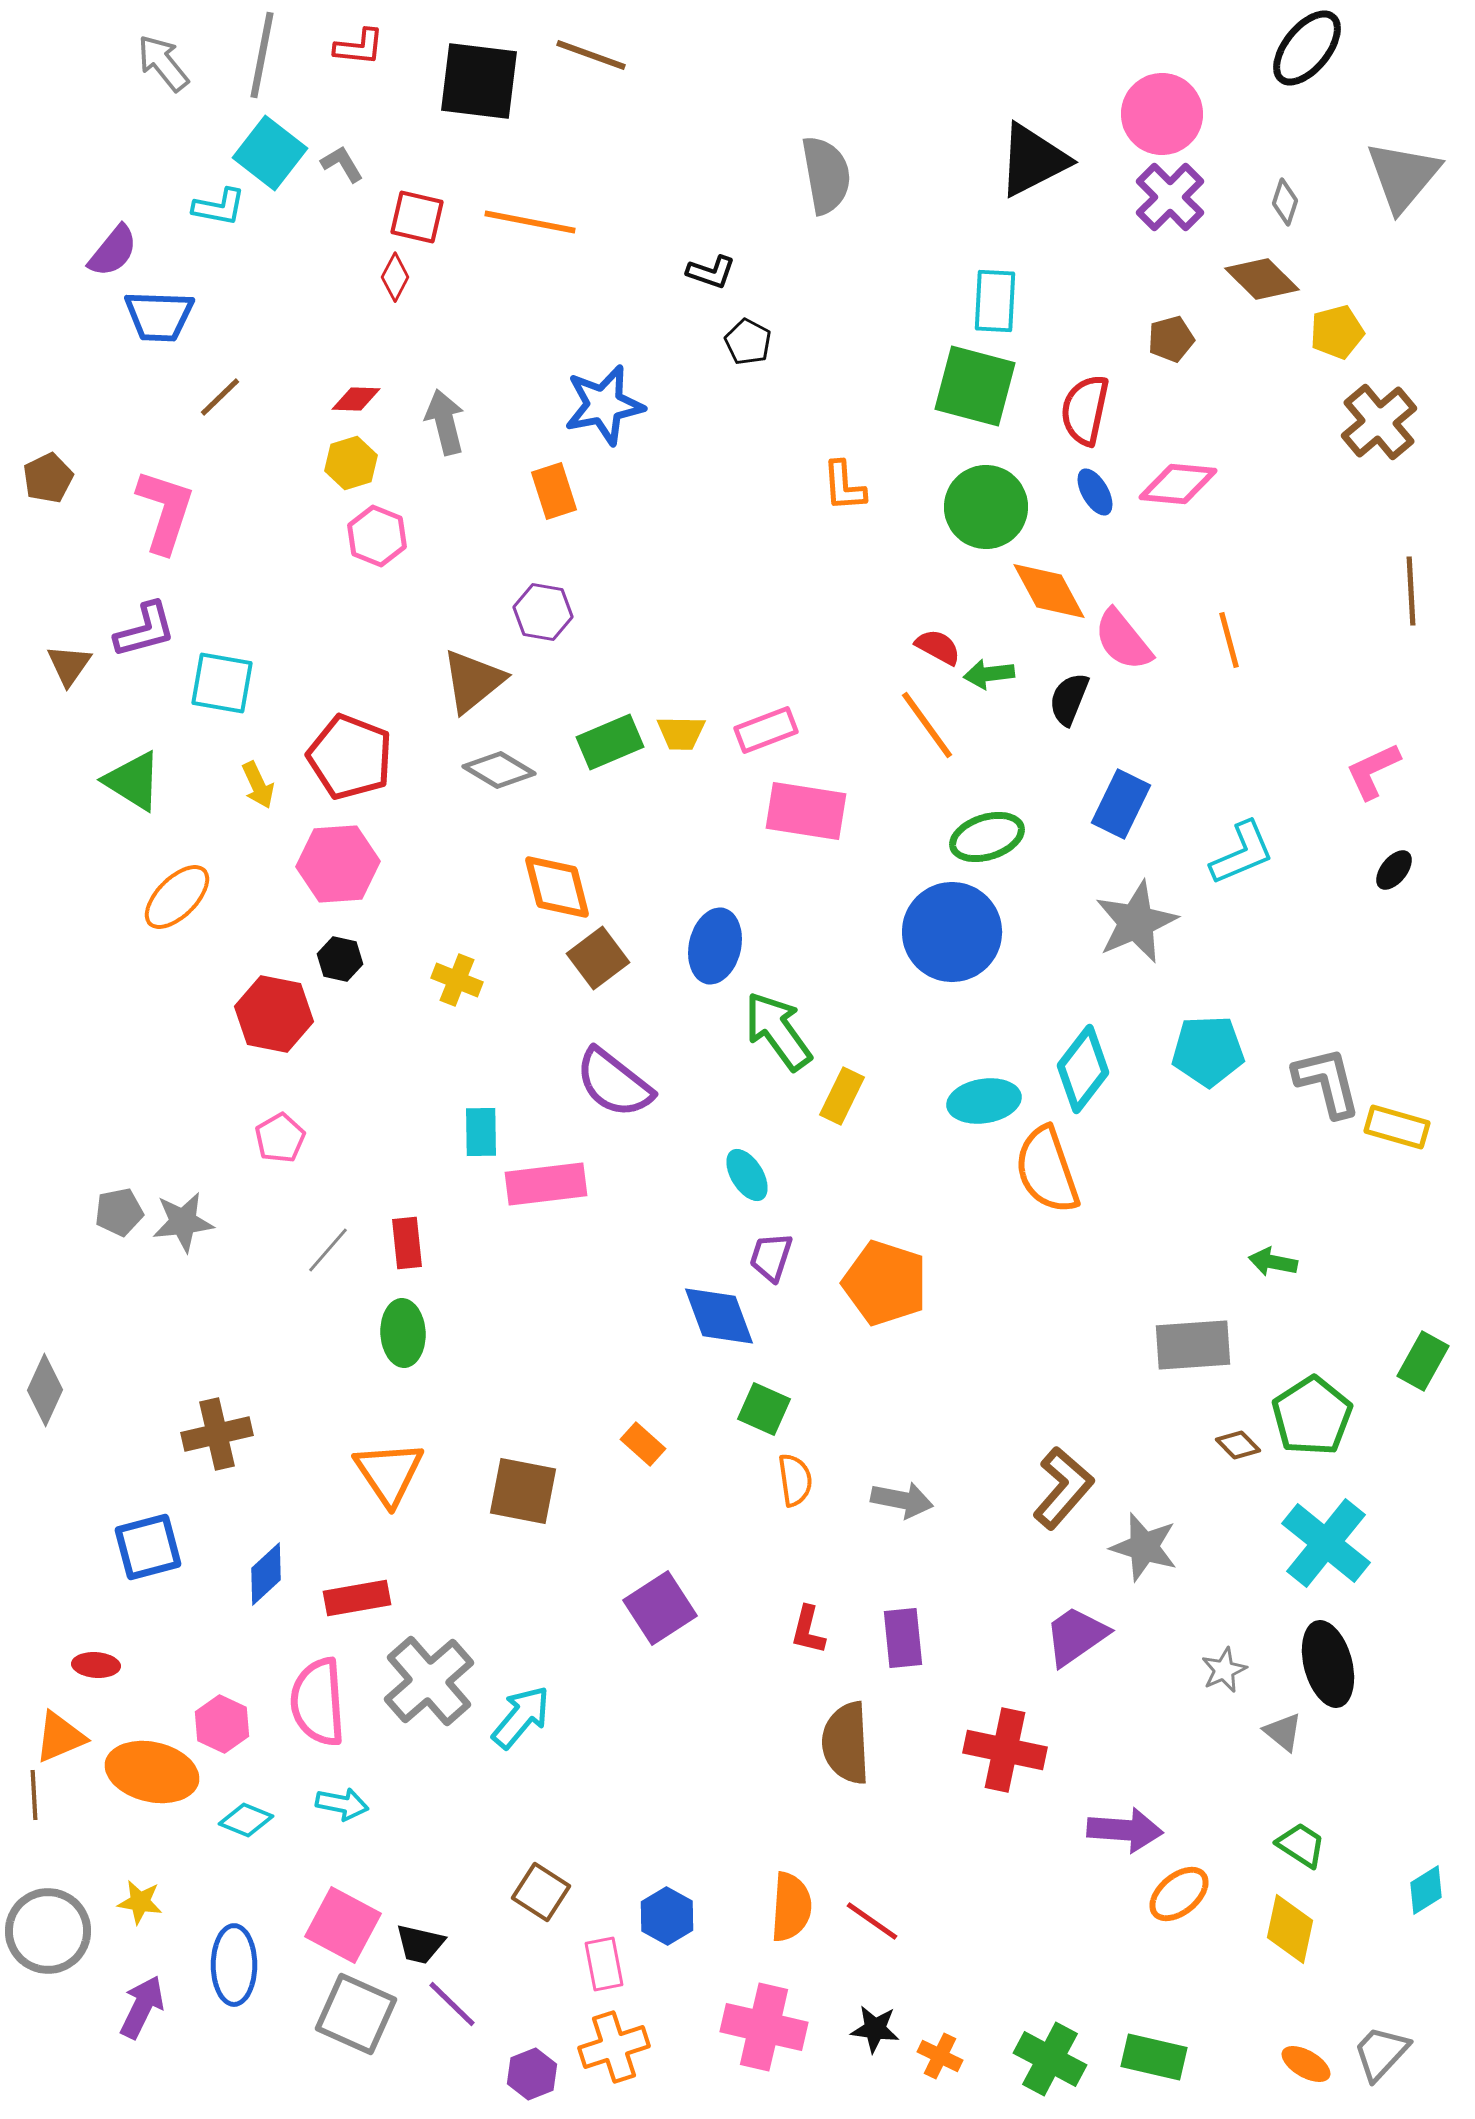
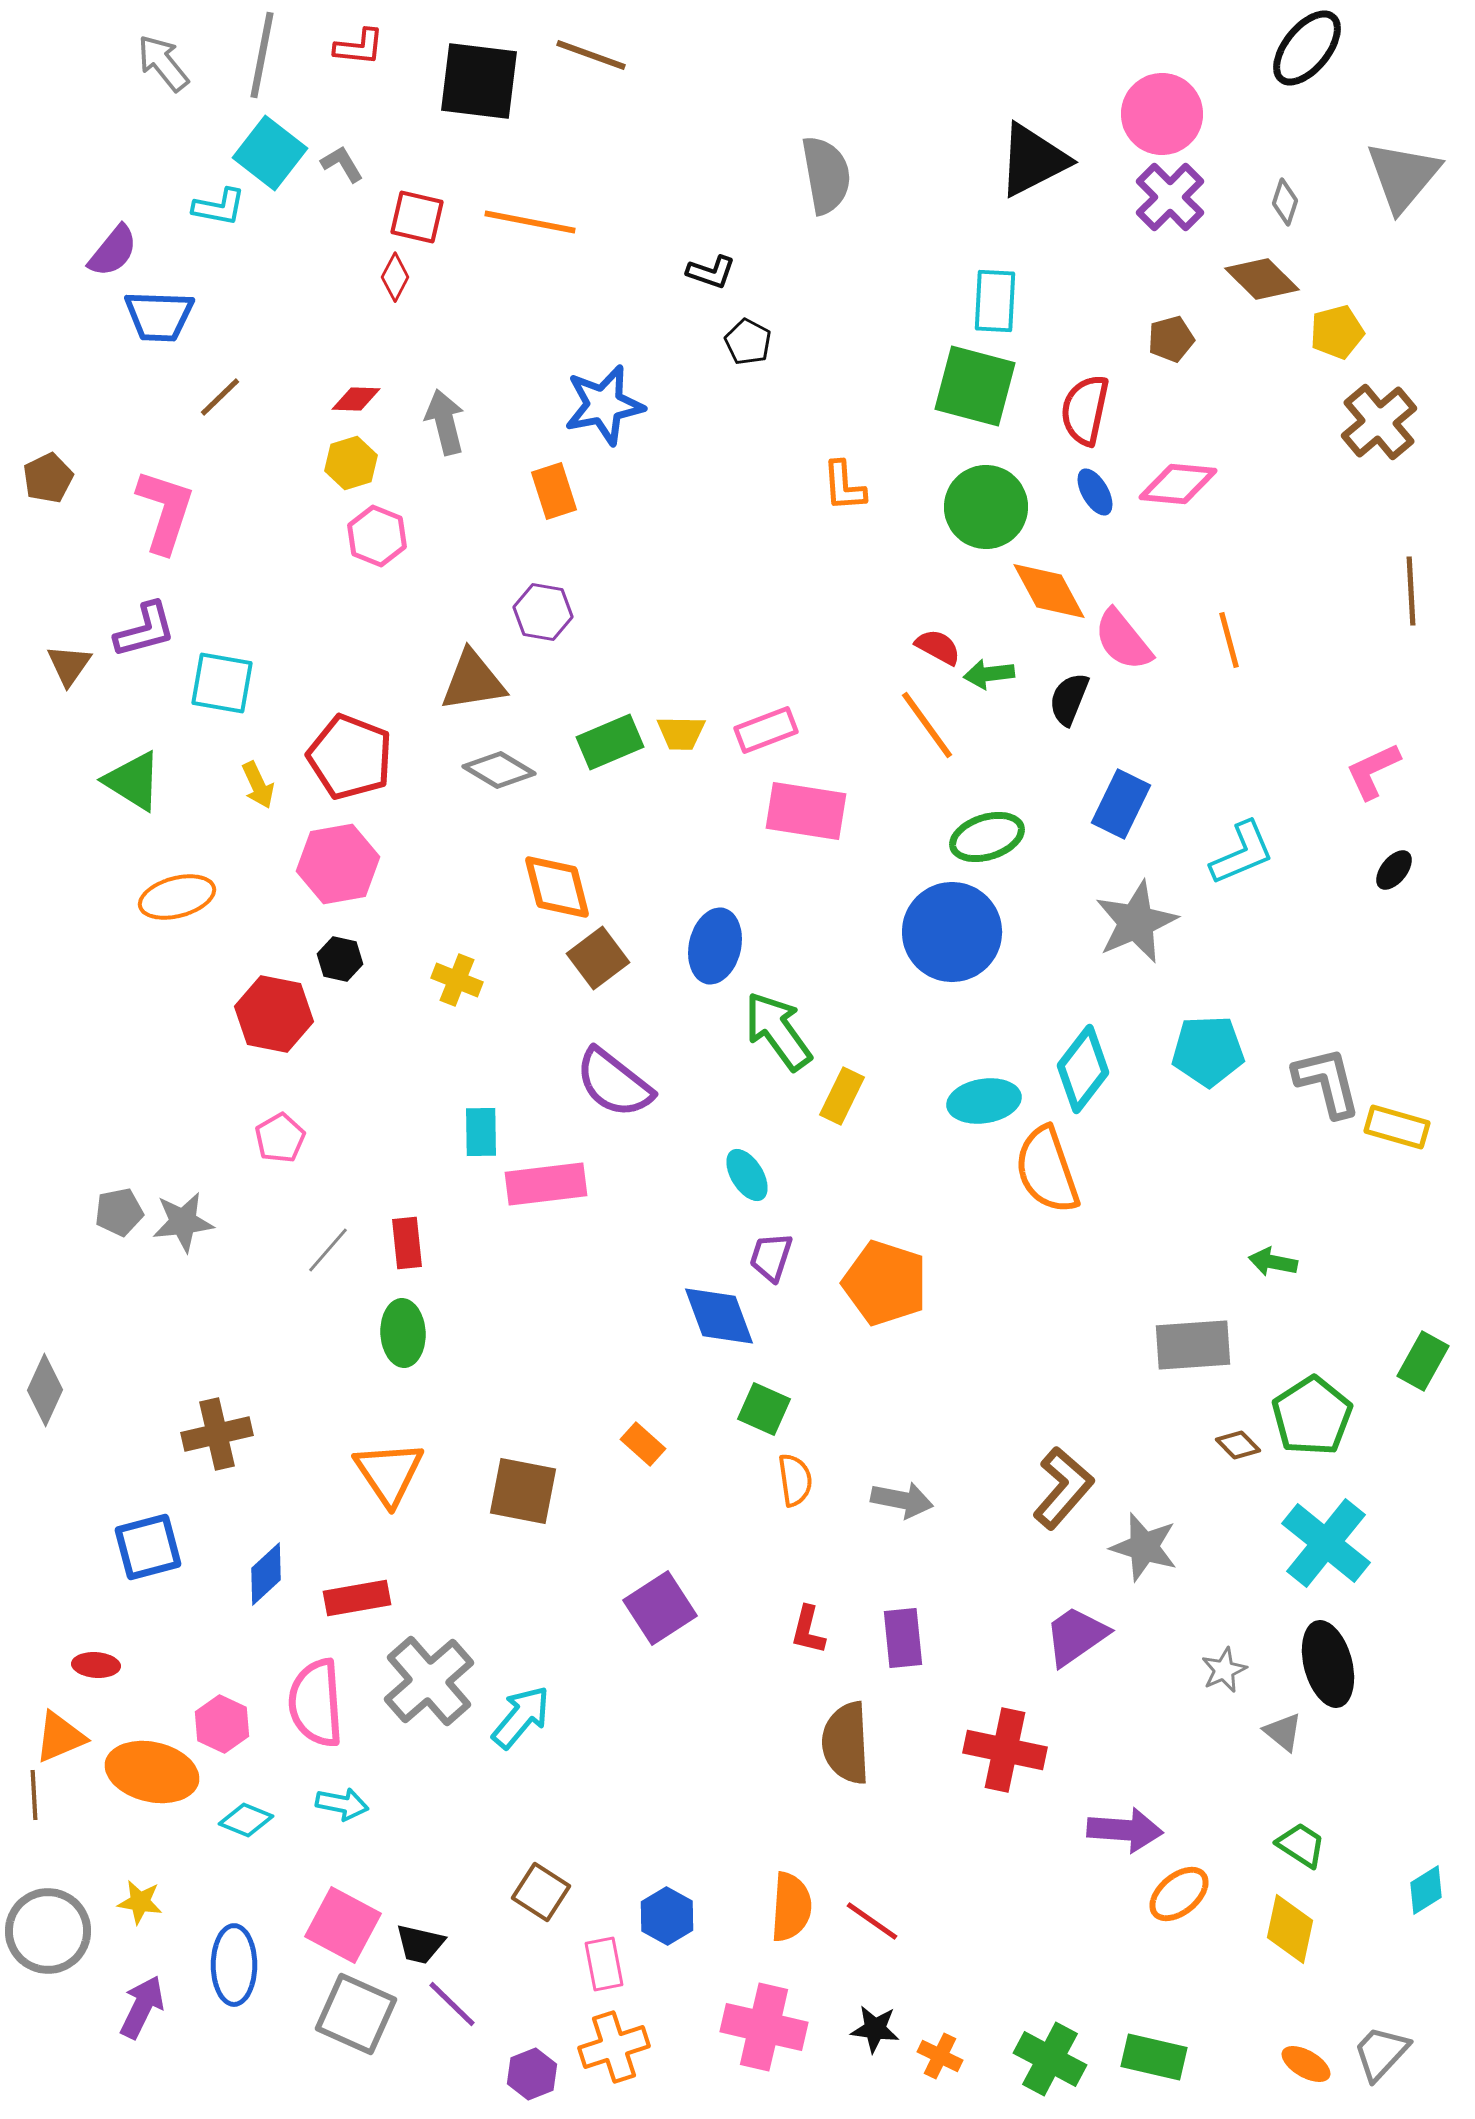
brown triangle at (473, 681): rotated 30 degrees clockwise
pink hexagon at (338, 864): rotated 6 degrees counterclockwise
orange ellipse at (177, 897): rotated 30 degrees clockwise
pink semicircle at (318, 1702): moved 2 px left, 1 px down
